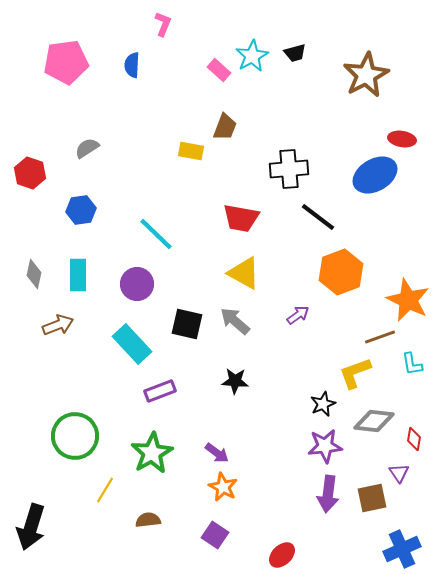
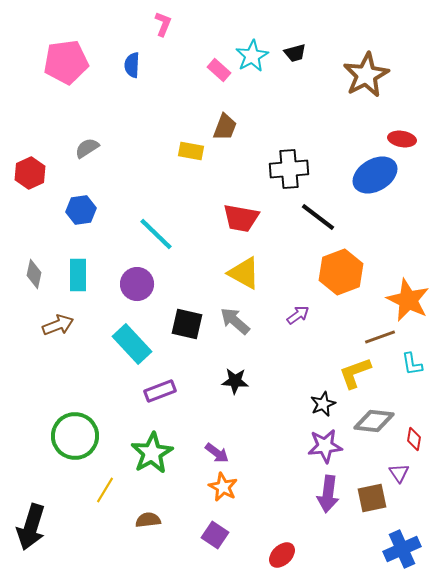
red hexagon at (30, 173): rotated 16 degrees clockwise
